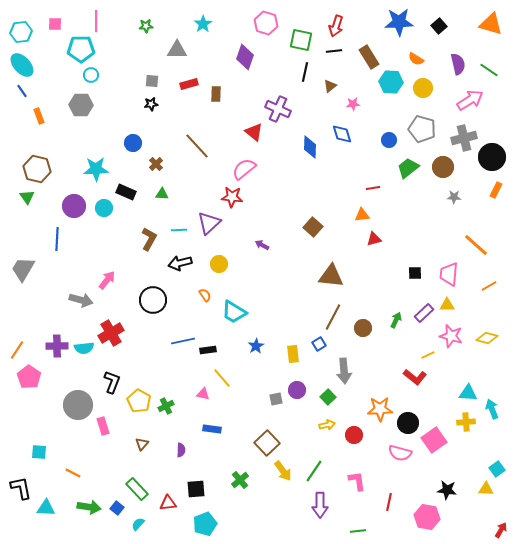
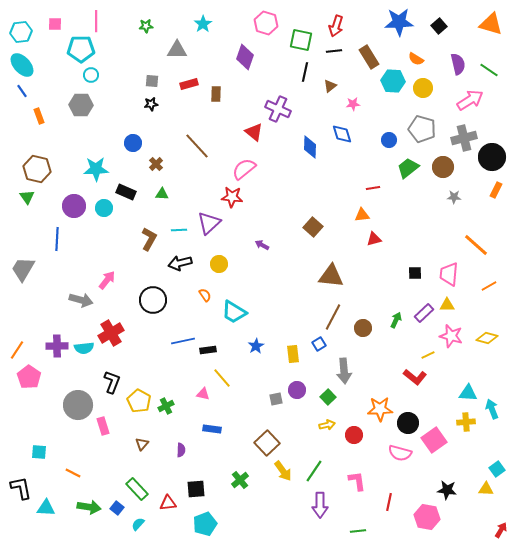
cyan hexagon at (391, 82): moved 2 px right, 1 px up
